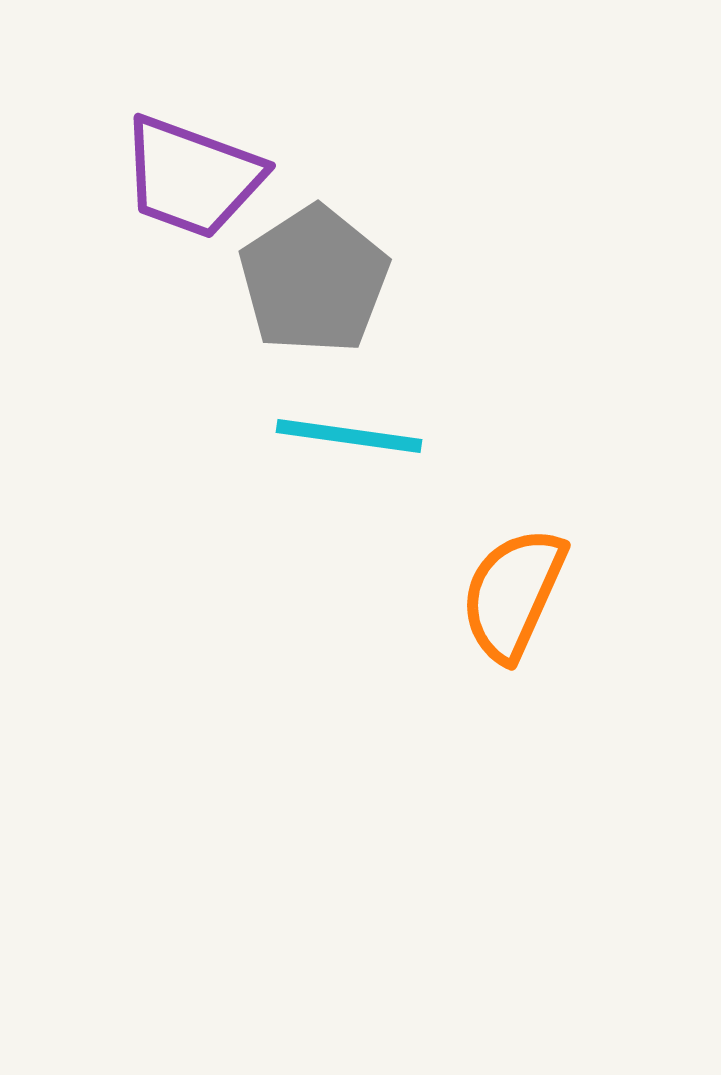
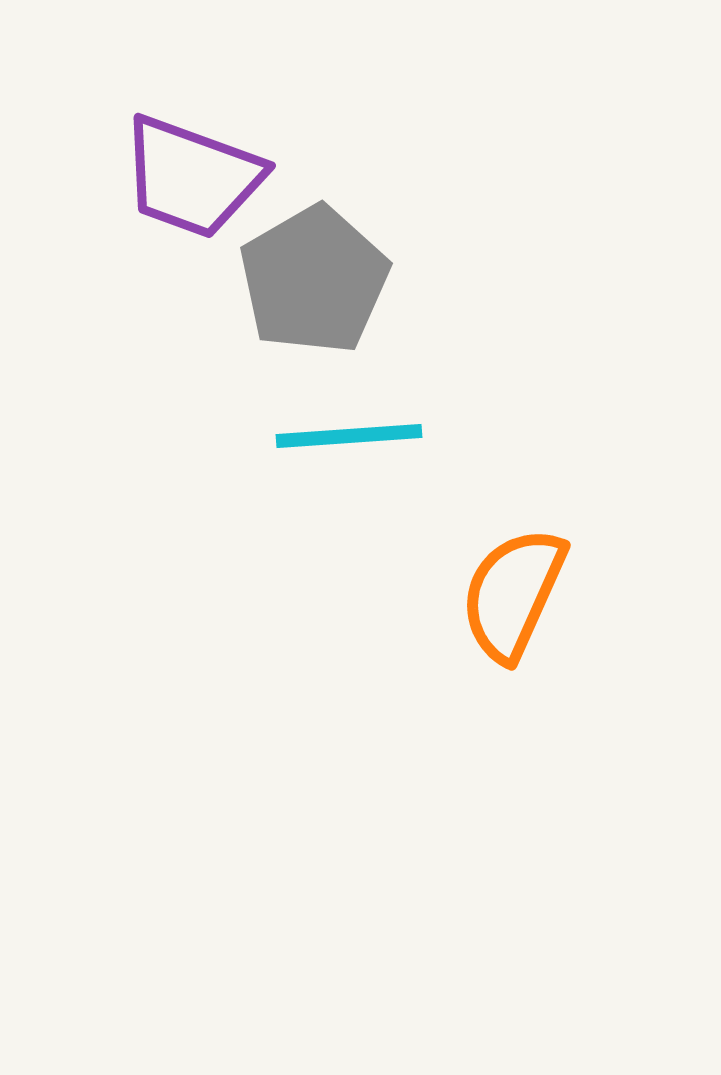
gray pentagon: rotated 3 degrees clockwise
cyan line: rotated 12 degrees counterclockwise
